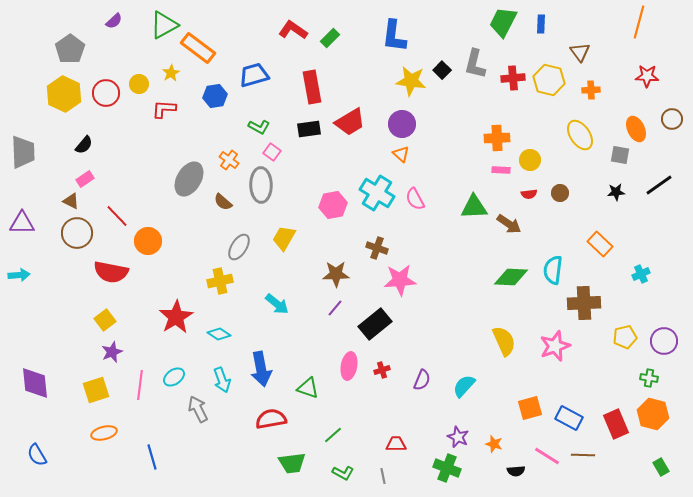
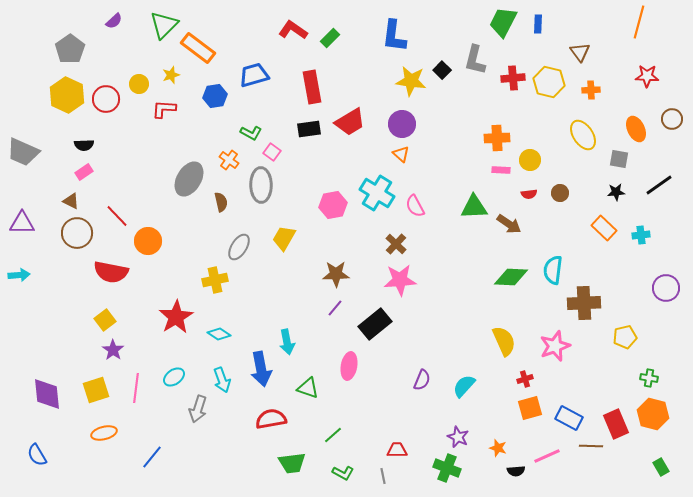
blue rectangle at (541, 24): moved 3 px left
green triangle at (164, 25): rotated 16 degrees counterclockwise
gray L-shape at (475, 64): moved 4 px up
yellow star at (171, 73): moved 2 px down; rotated 12 degrees clockwise
yellow hexagon at (549, 80): moved 2 px down
red circle at (106, 93): moved 6 px down
yellow hexagon at (64, 94): moved 3 px right, 1 px down
green L-shape at (259, 127): moved 8 px left, 6 px down
yellow ellipse at (580, 135): moved 3 px right
black semicircle at (84, 145): rotated 48 degrees clockwise
gray trapezoid at (23, 152): rotated 116 degrees clockwise
gray square at (620, 155): moved 1 px left, 4 px down
pink rectangle at (85, 179): moved 1 px left, 7 px up
pink semicircle at (415, 199): moved 7 px down
brown semicircle at (223, 202): moved 2 px left; rotated 144 degrees counterclockwise
orange rectangle at (600, 244): moved 4 px right, 16 px up
brown cross at (377, 248): moved 19 px right, 4 px up; rotated 25 degrees clockwise
cyan cross at (641, 274): moved 39 px up; rotated 18 degrees clockwise
yellow cross at (220, 281): moved 5 px left, 1 px up
cyan arrow at (277, 304): moved 10 px right, 38 px down; rotated 40 degrees clockwise
purple circle at (664, 341): moved 2 px right, 53 px up
purple star at (112, 352): moved 1 px right, 2 px up; rotated 15 degrees counterclockwise
red cross at (382, 370): moved 143 px right, 9 px down
purple diamond at (35, 383): moved 12 px right, 11 px down
pink line at (140, 385): moved 4 px left, 3 px down
gray arrow at (198, 409): rotated 136 degrees counterclockwise
red trapezoid at (396, 444): moved 1 px right, 6 px down
orange star at (494, 444): moved 4 px right, 4 px down
brown line at (583, 455): moved 8 px right, 9 px up
pink line at (547, 456): rotated 56 degrees counterclockwise
blue line at (152, 457): rotated 55 degrees clockwise
